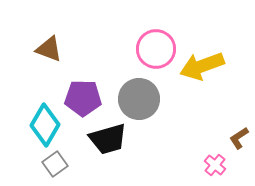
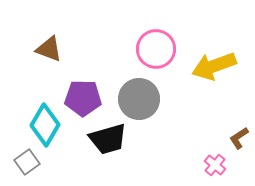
yellow arrow: moved 12 px right
gray square: moved 28 px left, 2 px up
